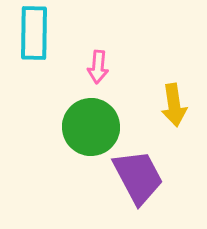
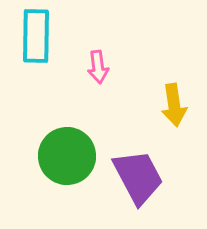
cyan rectangle: moved 2 px right, 3 px down
pink arrow: rotated 12 degrees counterclockwise
green circle: moved 24 px left, 29 px down
